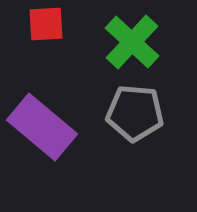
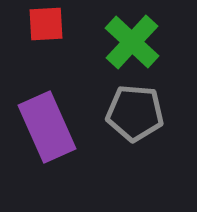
purple rectangle: moved 5 px right; rotated 26 degrees clockwise
